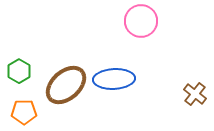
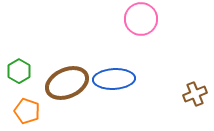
pink circle: moved 2 px up
brown ellipse: moved 1 px right, 2 px up; rotated 18 degrees clockwise
brown cross: rotated 30 degrees clockwise
orange pentagon: moved 3 px right, 1 px up; rotated 20 degrees clockwise
